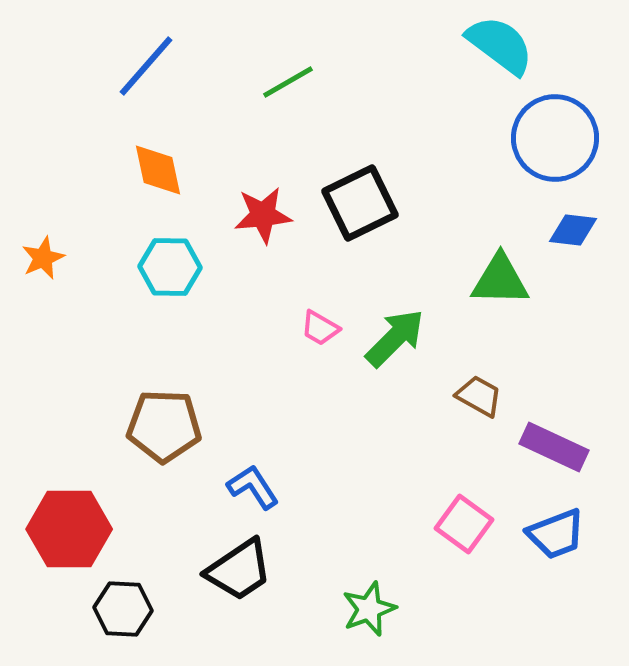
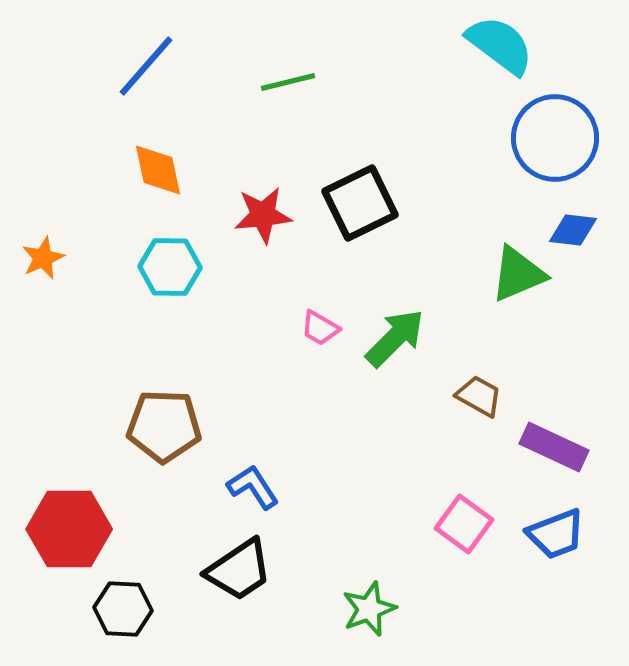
green line: rotated 16 degrees clockwise
green triangle: moved 18 px right, 6 px up; rotated 24 degrees counterclockwise
